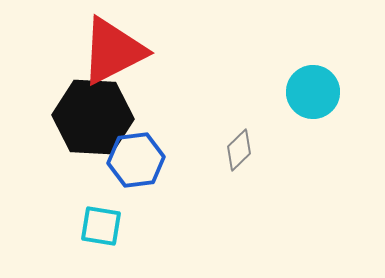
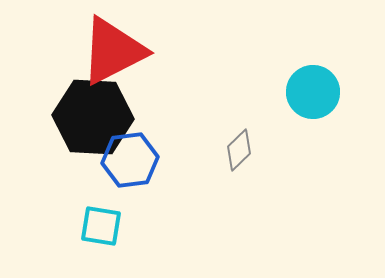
blue hexagon: moved 6 px left
